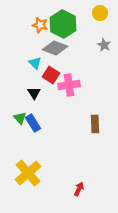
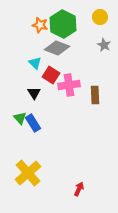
yellow circle: moved 4 px down
gray diamond: moved 2 px right
brown rectangle: moved 29 px up
